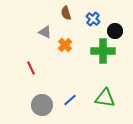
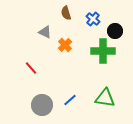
red line: rotated 16 degrees counterclockwise
